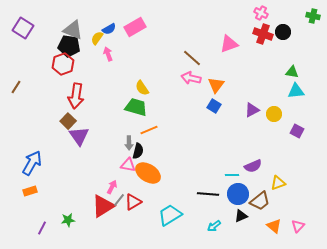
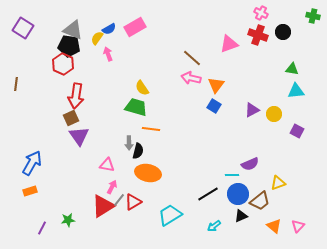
red cross at (263, 34): moved 5 px left, 1 px down
red hexagon at (63, 64): rotated 15 degrees counterclockwise
green triangle at (292, 72): moved 3 px up
brown line at (16, 87): moved 3 px up; rotated 24 degrees counterclockwise
brown square at (68, 121): moved 3 px right, 3 px up; rotated 21 degrees clockwise
orange line at (149, 130): moved 2 px right, 1 px up; rotated 30 degrees clockwise
pink triangle at (128, 165): moved 21 px left
purple semicircle at (253, 166): moved 3 px left, 2 px up
orange ellipse at (148, 173): rotated 20 degrees counterclockwise
black line at (208, 194): rotated 35 degrees counterclockwise
